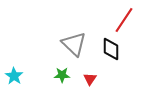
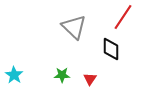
red line: moved 1 px left, 3 px up
gray triangle: moved 17 px up
cyan star: moved 1 px up
